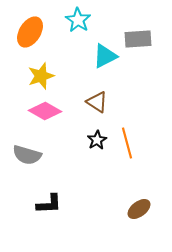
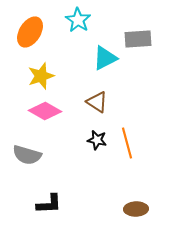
cyan triangle: moved 2 px down
black star: rotated 30 degrees counterclockwise
brown ellipse: moved 3 px left; rotated 35 degrees clockwise
